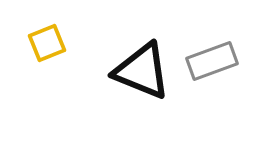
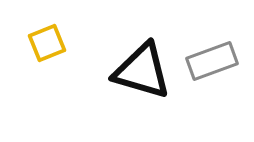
black triangle: rotated 6 degrees counterclockwise
